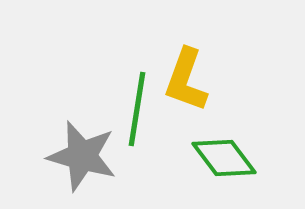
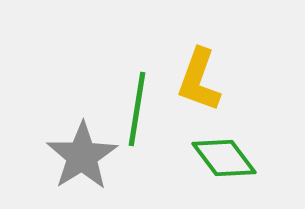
yellow L-shape: moved 13 px right
gray star: rotated 24 degrees clockwise
